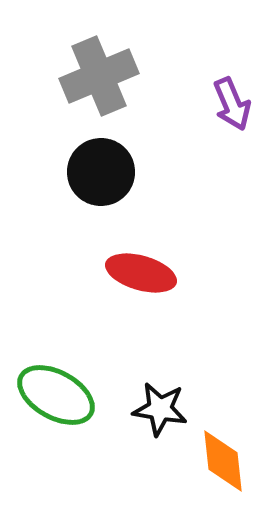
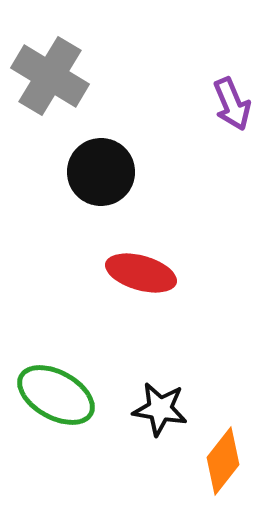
gray cross: moved 49 px left; rotated 36 degrees counterclockwise
orange diamond: rotated 44 degrees clockwise
